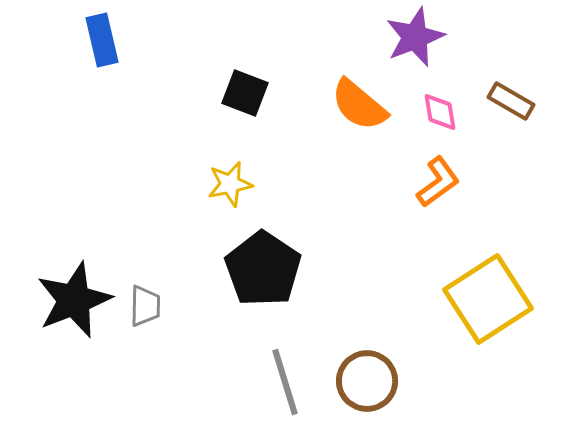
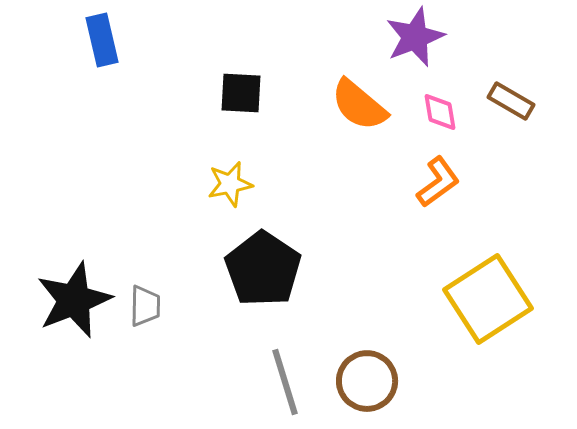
black square: moved 4 px left; rotated 18 degrees counterclockwise
